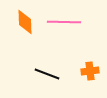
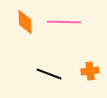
black line: moved 2 px right
